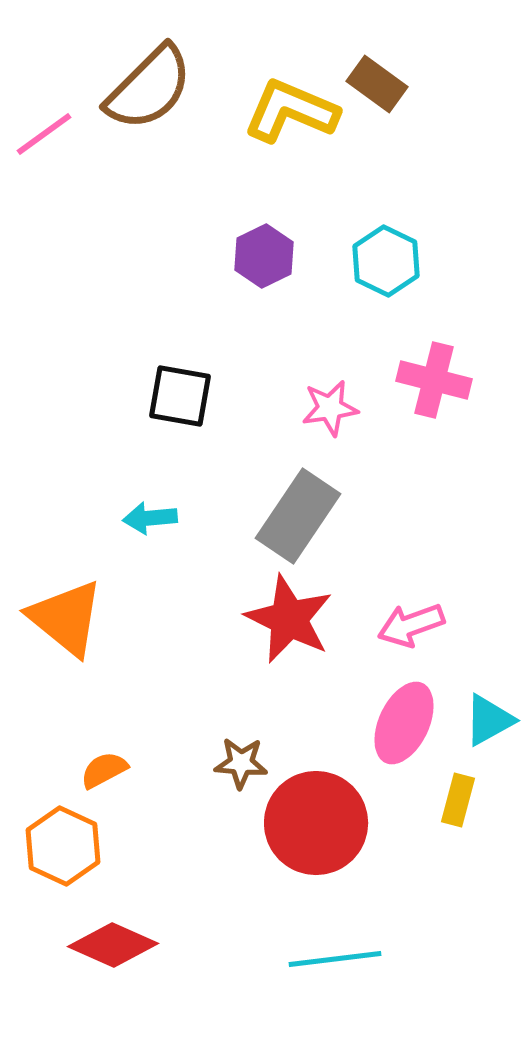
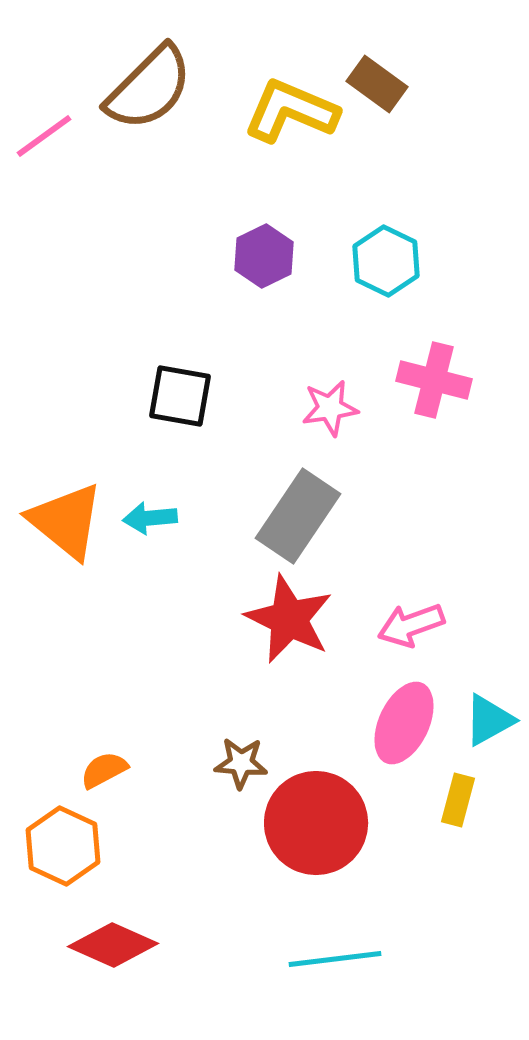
pink line: moved 2 px down
orange triangle: moved 97 px up
